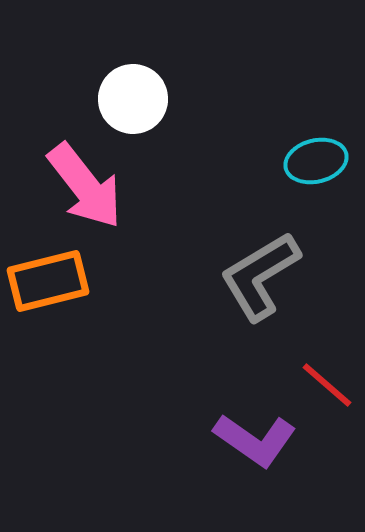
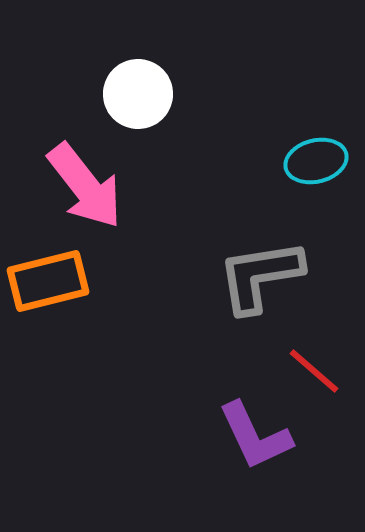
white circle: moved 5 px right, 5 px up
gray L-shape: rotated 22 degrees clockwise
red line: moved 13 px left, 14 px up
purple L-shape: moved 4 px up; rotated 30 degrees clockwise
